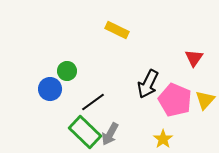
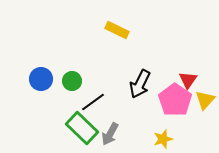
red triangle: moved 6 px left, 22 px down
green circle: moved 5 px right, 10 px down
black arrow: moved 8 px left
blue circle: moved 9 px left, 10 px up
pink pentagon: rotated 12 degrees clockwise
green rectangle: moved 3 px left, 4 px up
yellow star: rotated 18 degrees clockwise
